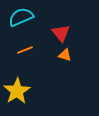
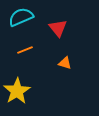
red triangle: moved 3 px left, 5 px up
orange triangle: moved 8 px down
